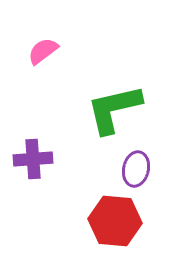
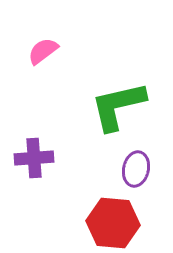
green L-shape: moved 4 px right, 3 px up
purple cross: moved 1 px right, 1 px up
red hexagon: moved 2 px left, 2 px down
